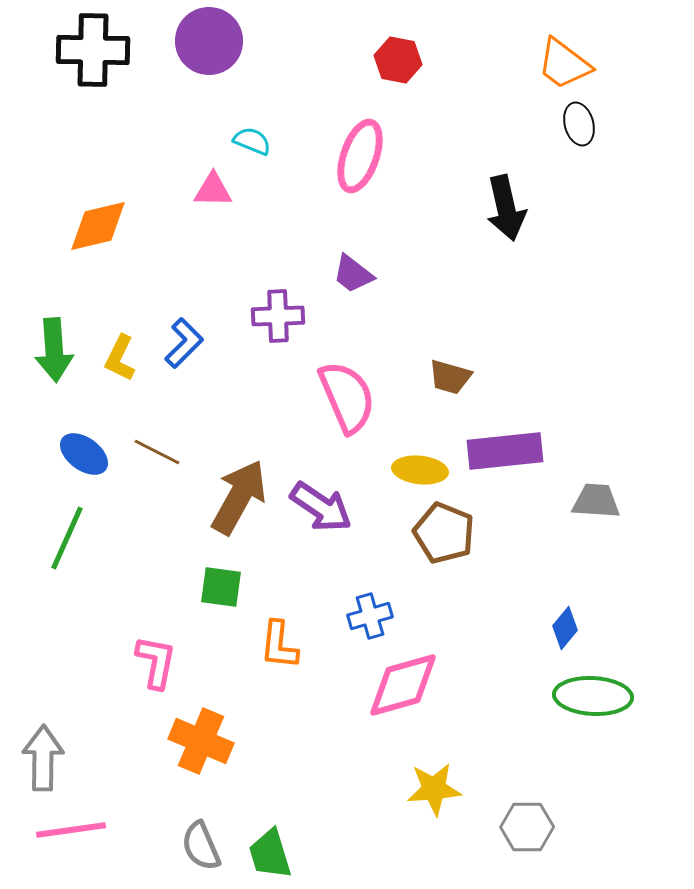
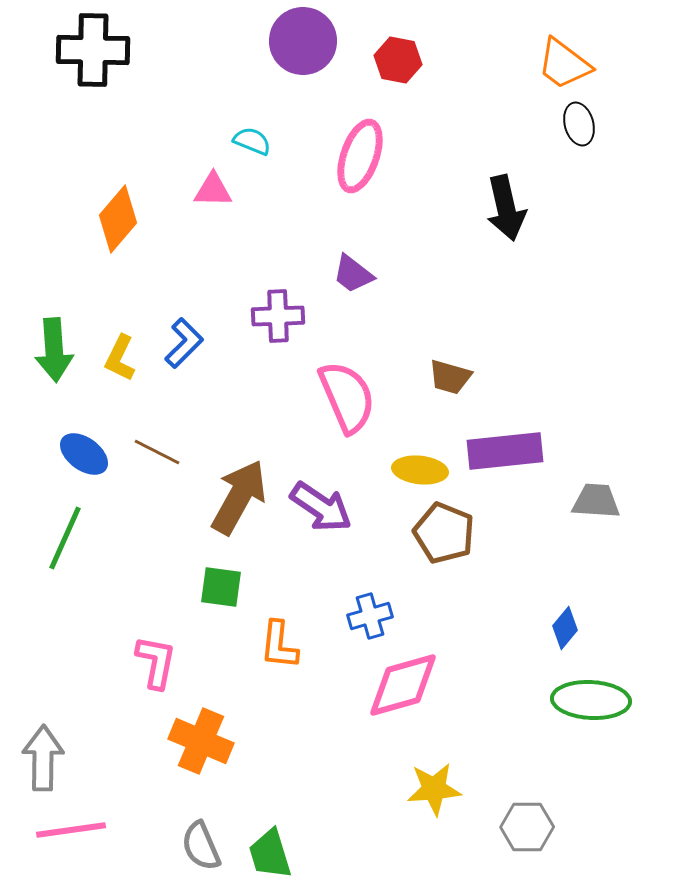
purple circle: moved 94 px right
orange diamond: moved 20 px right, 7 px up; rotated 36 degrees counterclockwise
green line: moved 2 px left
green ellipse: moved 2 px left, 4 px down
